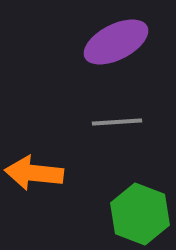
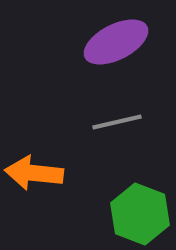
gray line: rotated 9 degrees counterclockwise
